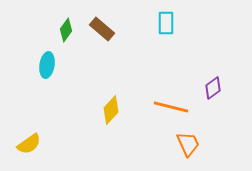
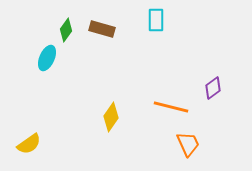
cyan rectangle: moved 10 px left, 3 px up
brown rectangle: rotated 25 degrees counterclockwise
cyan ellipse: moved 7 px up; rotated 15 degrees clockwise
yellow diamond: moved 7 px down; rotated 8 degrees counterclockwise
